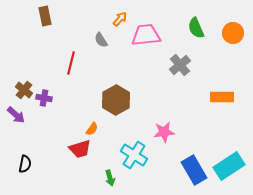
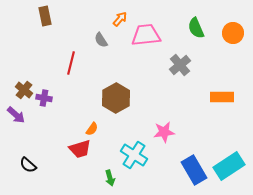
brown hexagon: moved 2 px up
black semicircle: moved 3 px right, 1 px down; rotated 120 degrees clockwise
